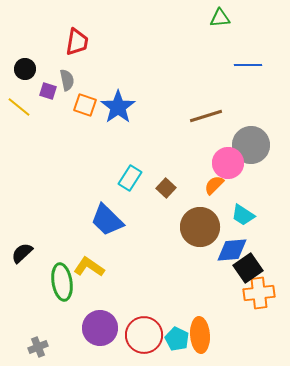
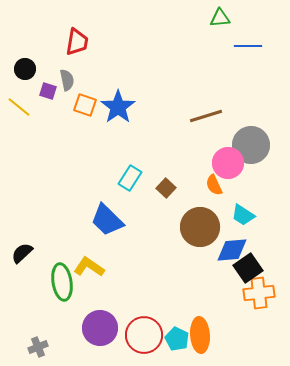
blue line: moved 19 px up
orange semicircle: rotated 70 degrees counterclockwise
